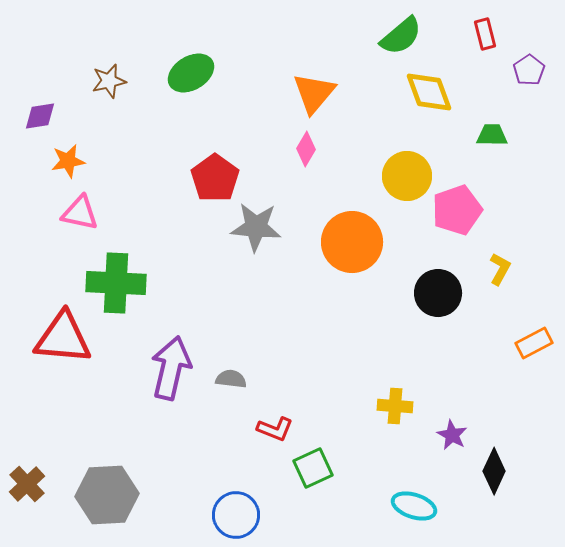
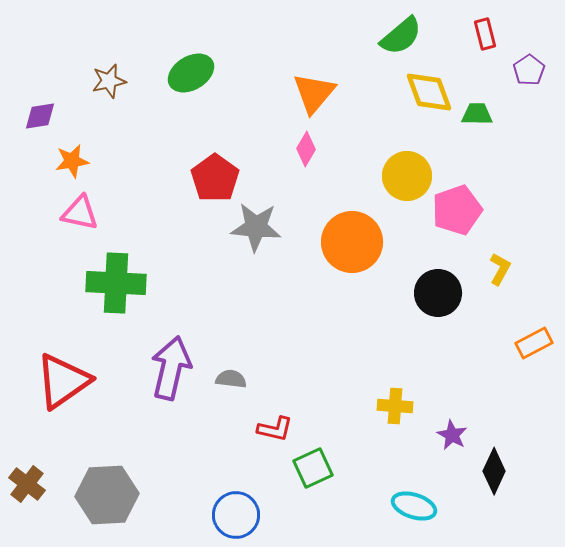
green trapezoid: moved 15 px left, 21 px up
orange star: moved 4 px right
red triangle: moved 43 px down; rotated 40 degrees counterclockwise
red L-shape: rotated 9 degrees counterclockwise
brown cross: rotated 9 degrees counterclockwise
